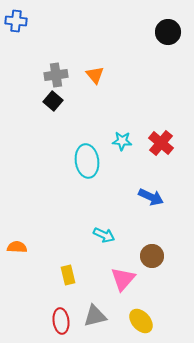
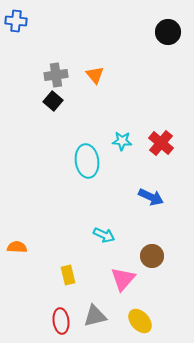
yellow ellipse: moved 1 px left
